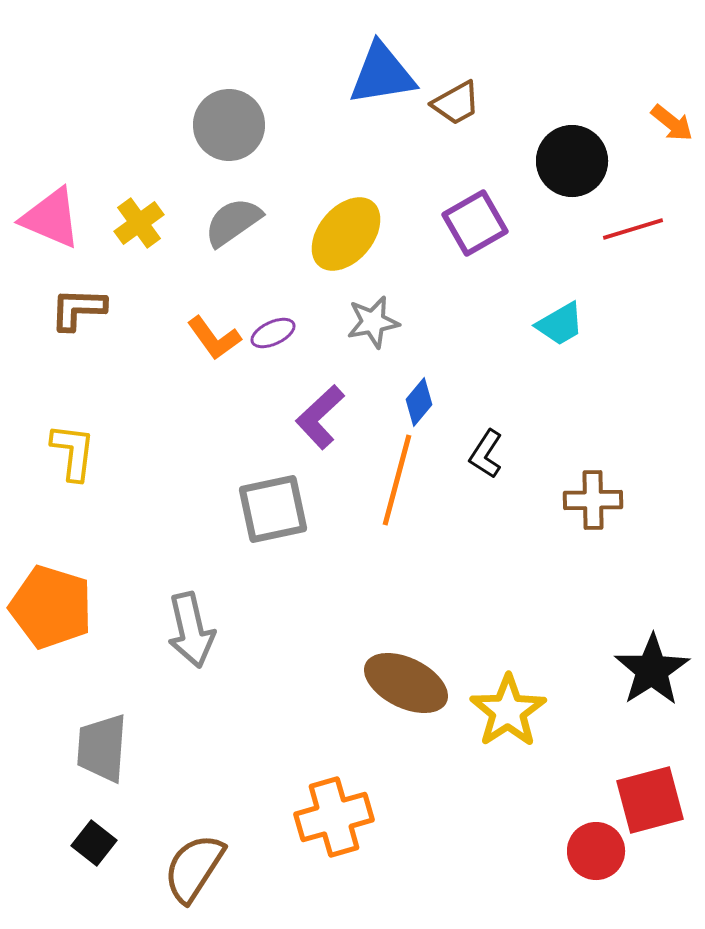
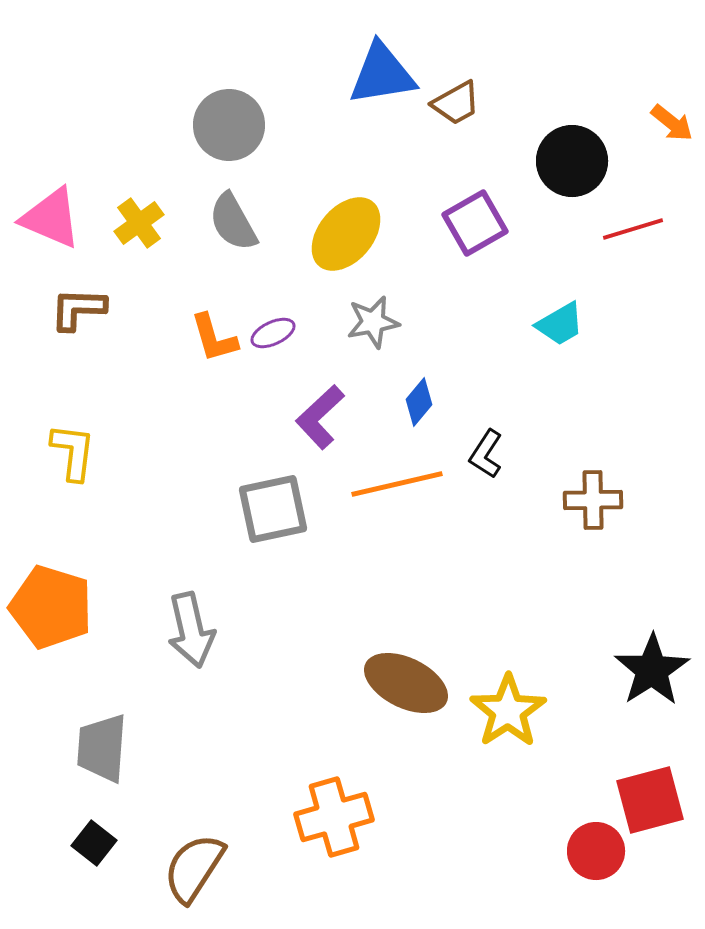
gray semicircle: rotated 84 degrees counterclockwise
orange L-shape: rotated 20 degrees clockwise
orange line: moved 4 px down; rotated 62 degrees clockwise
